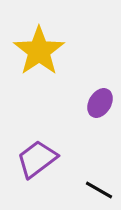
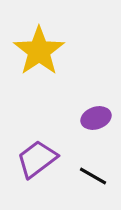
purple ellipse: moved 4 px left, 15 px down; rotated 40 degrees clockwise
black line: moved 6 px left, 14 px up
